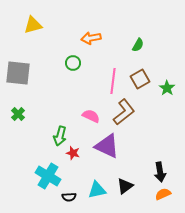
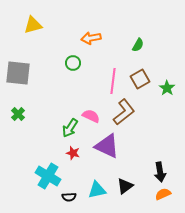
green arrow: moved 10 px right, 8 px up; rotated 18 degrees clockwise
